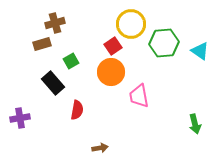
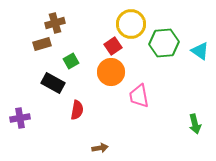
black rectangle: rotated 20 degrees counterclockwise
